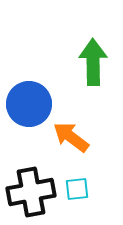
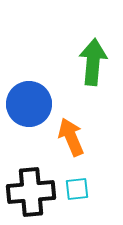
green arrow: rotated 6 degrees clockwise
orange arrow: rotated 30 degrees clockwise
black cross: rotated 6 degrees clockwise
